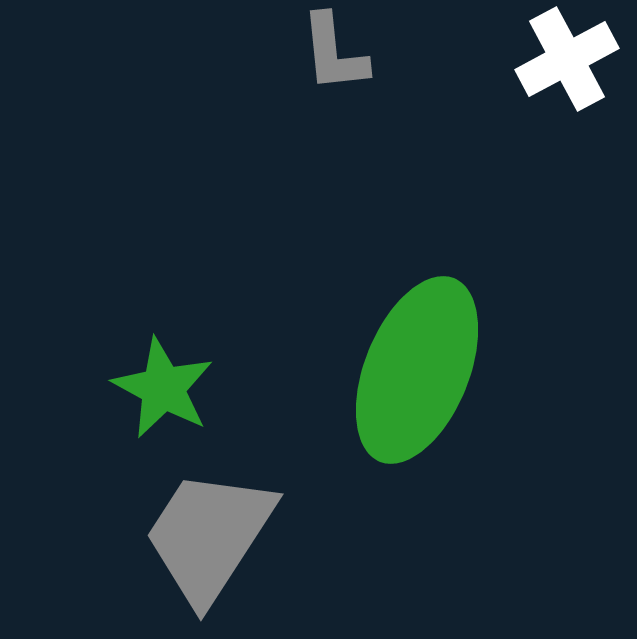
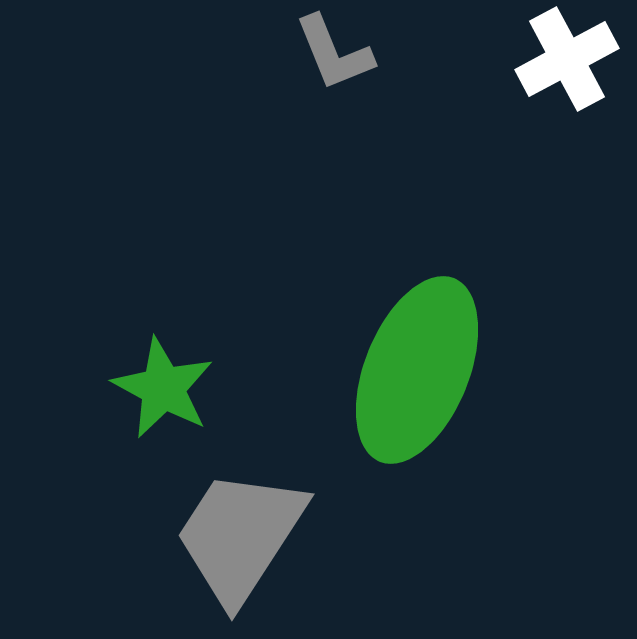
gray L-shape: rotated 16 degrees counterclockwise
gray trapezoid: moved 31 px right
